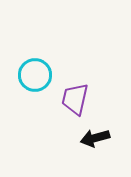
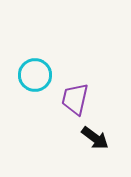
black arrow: rotated 128 degrees counterclockwise
